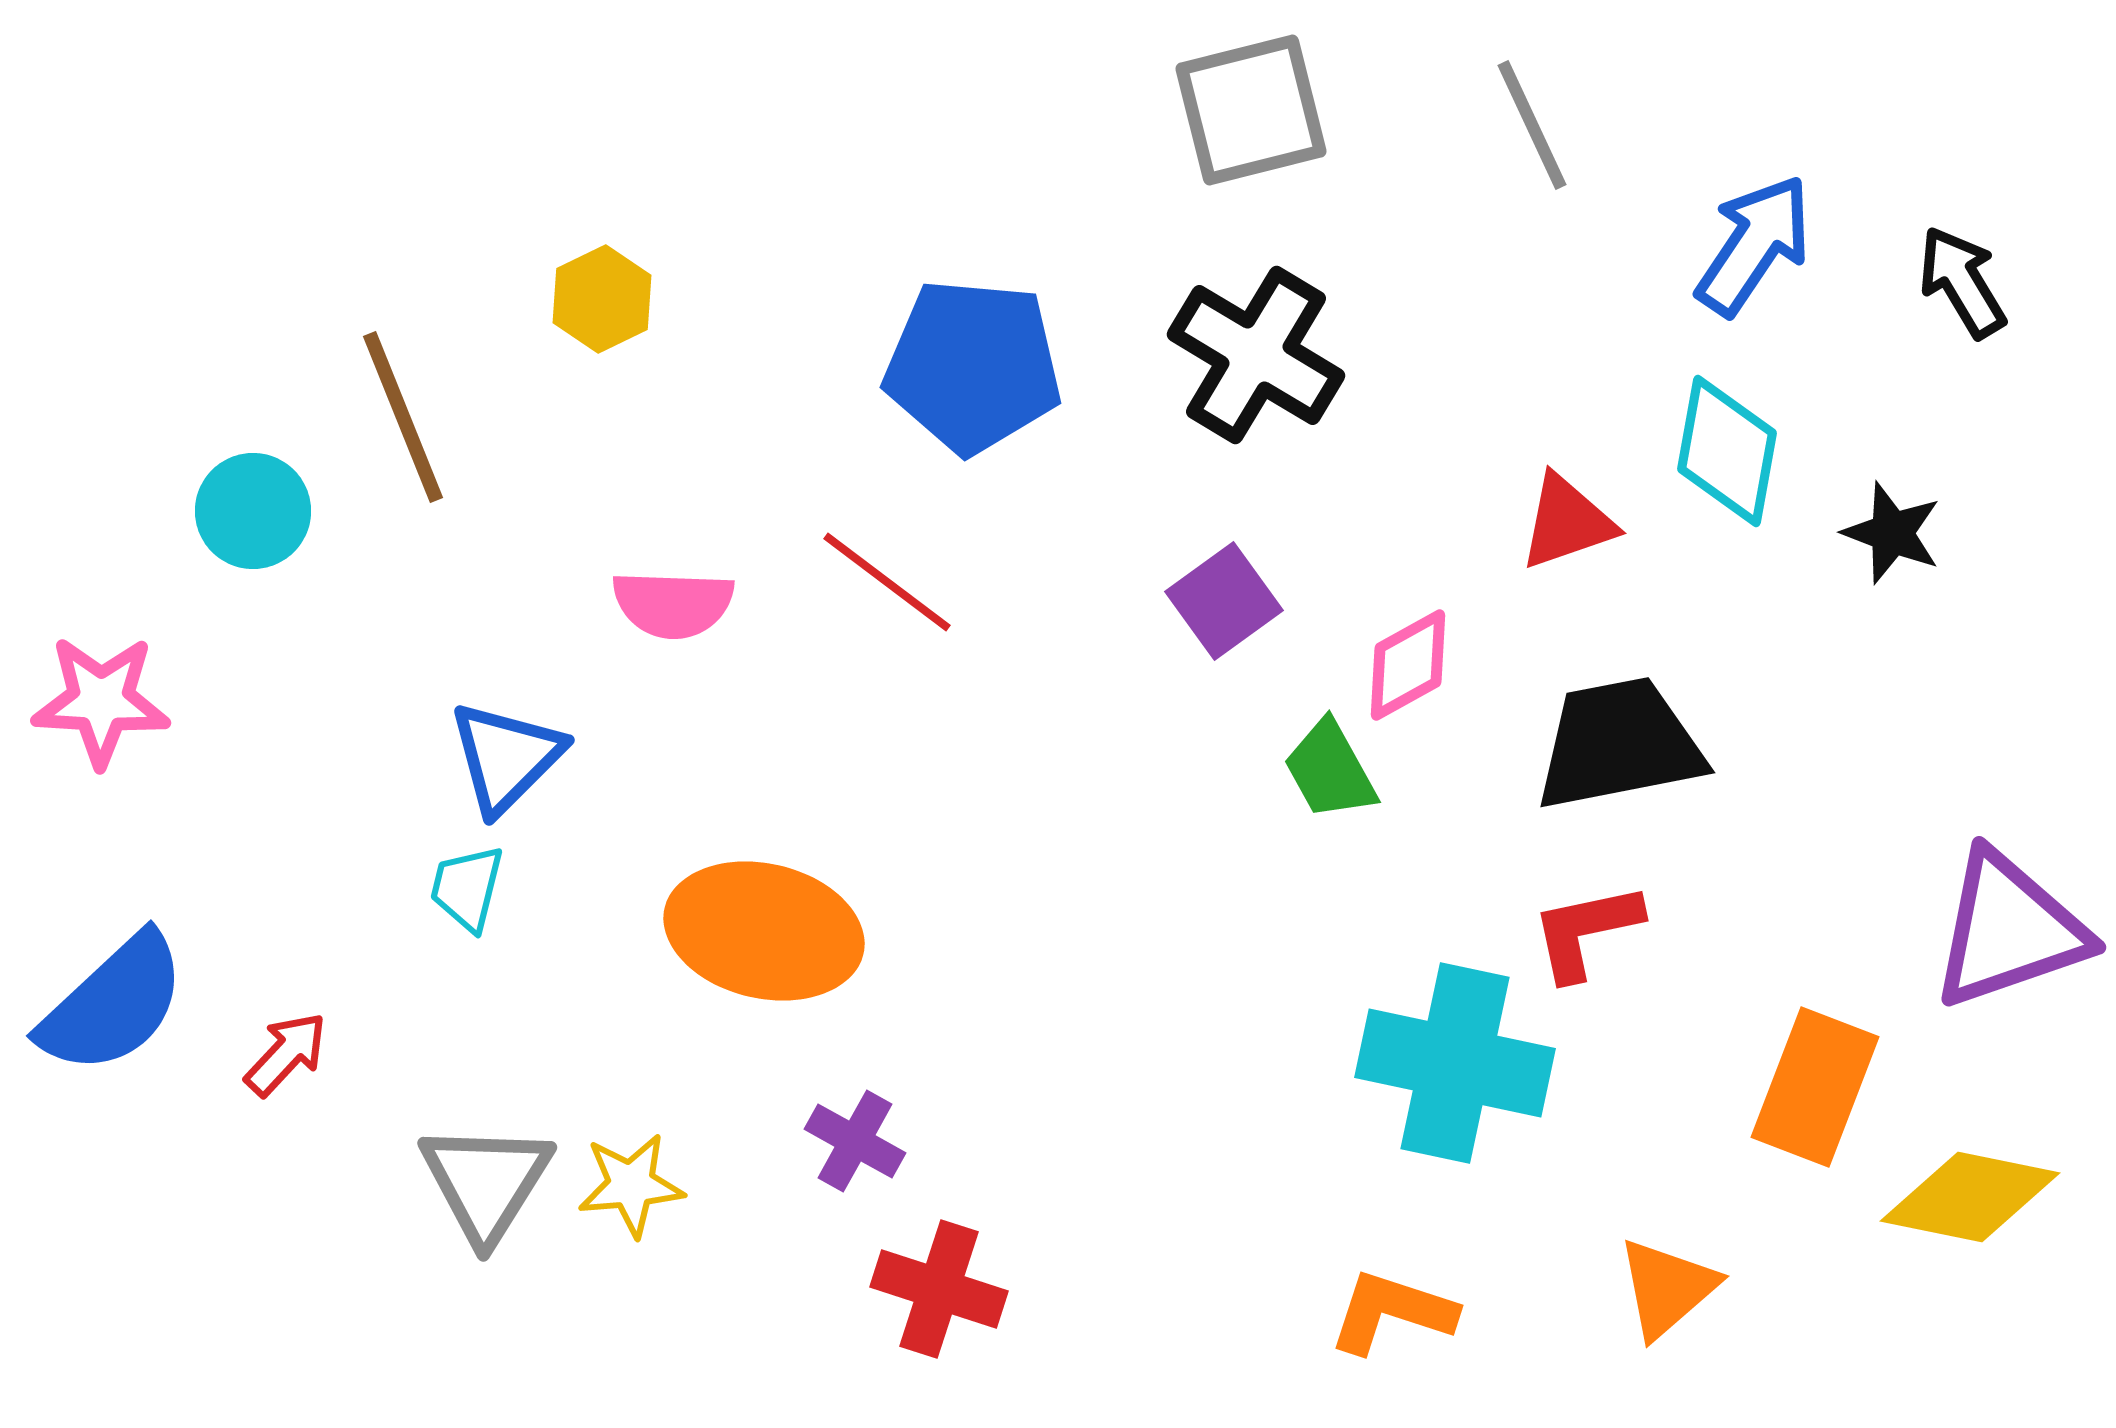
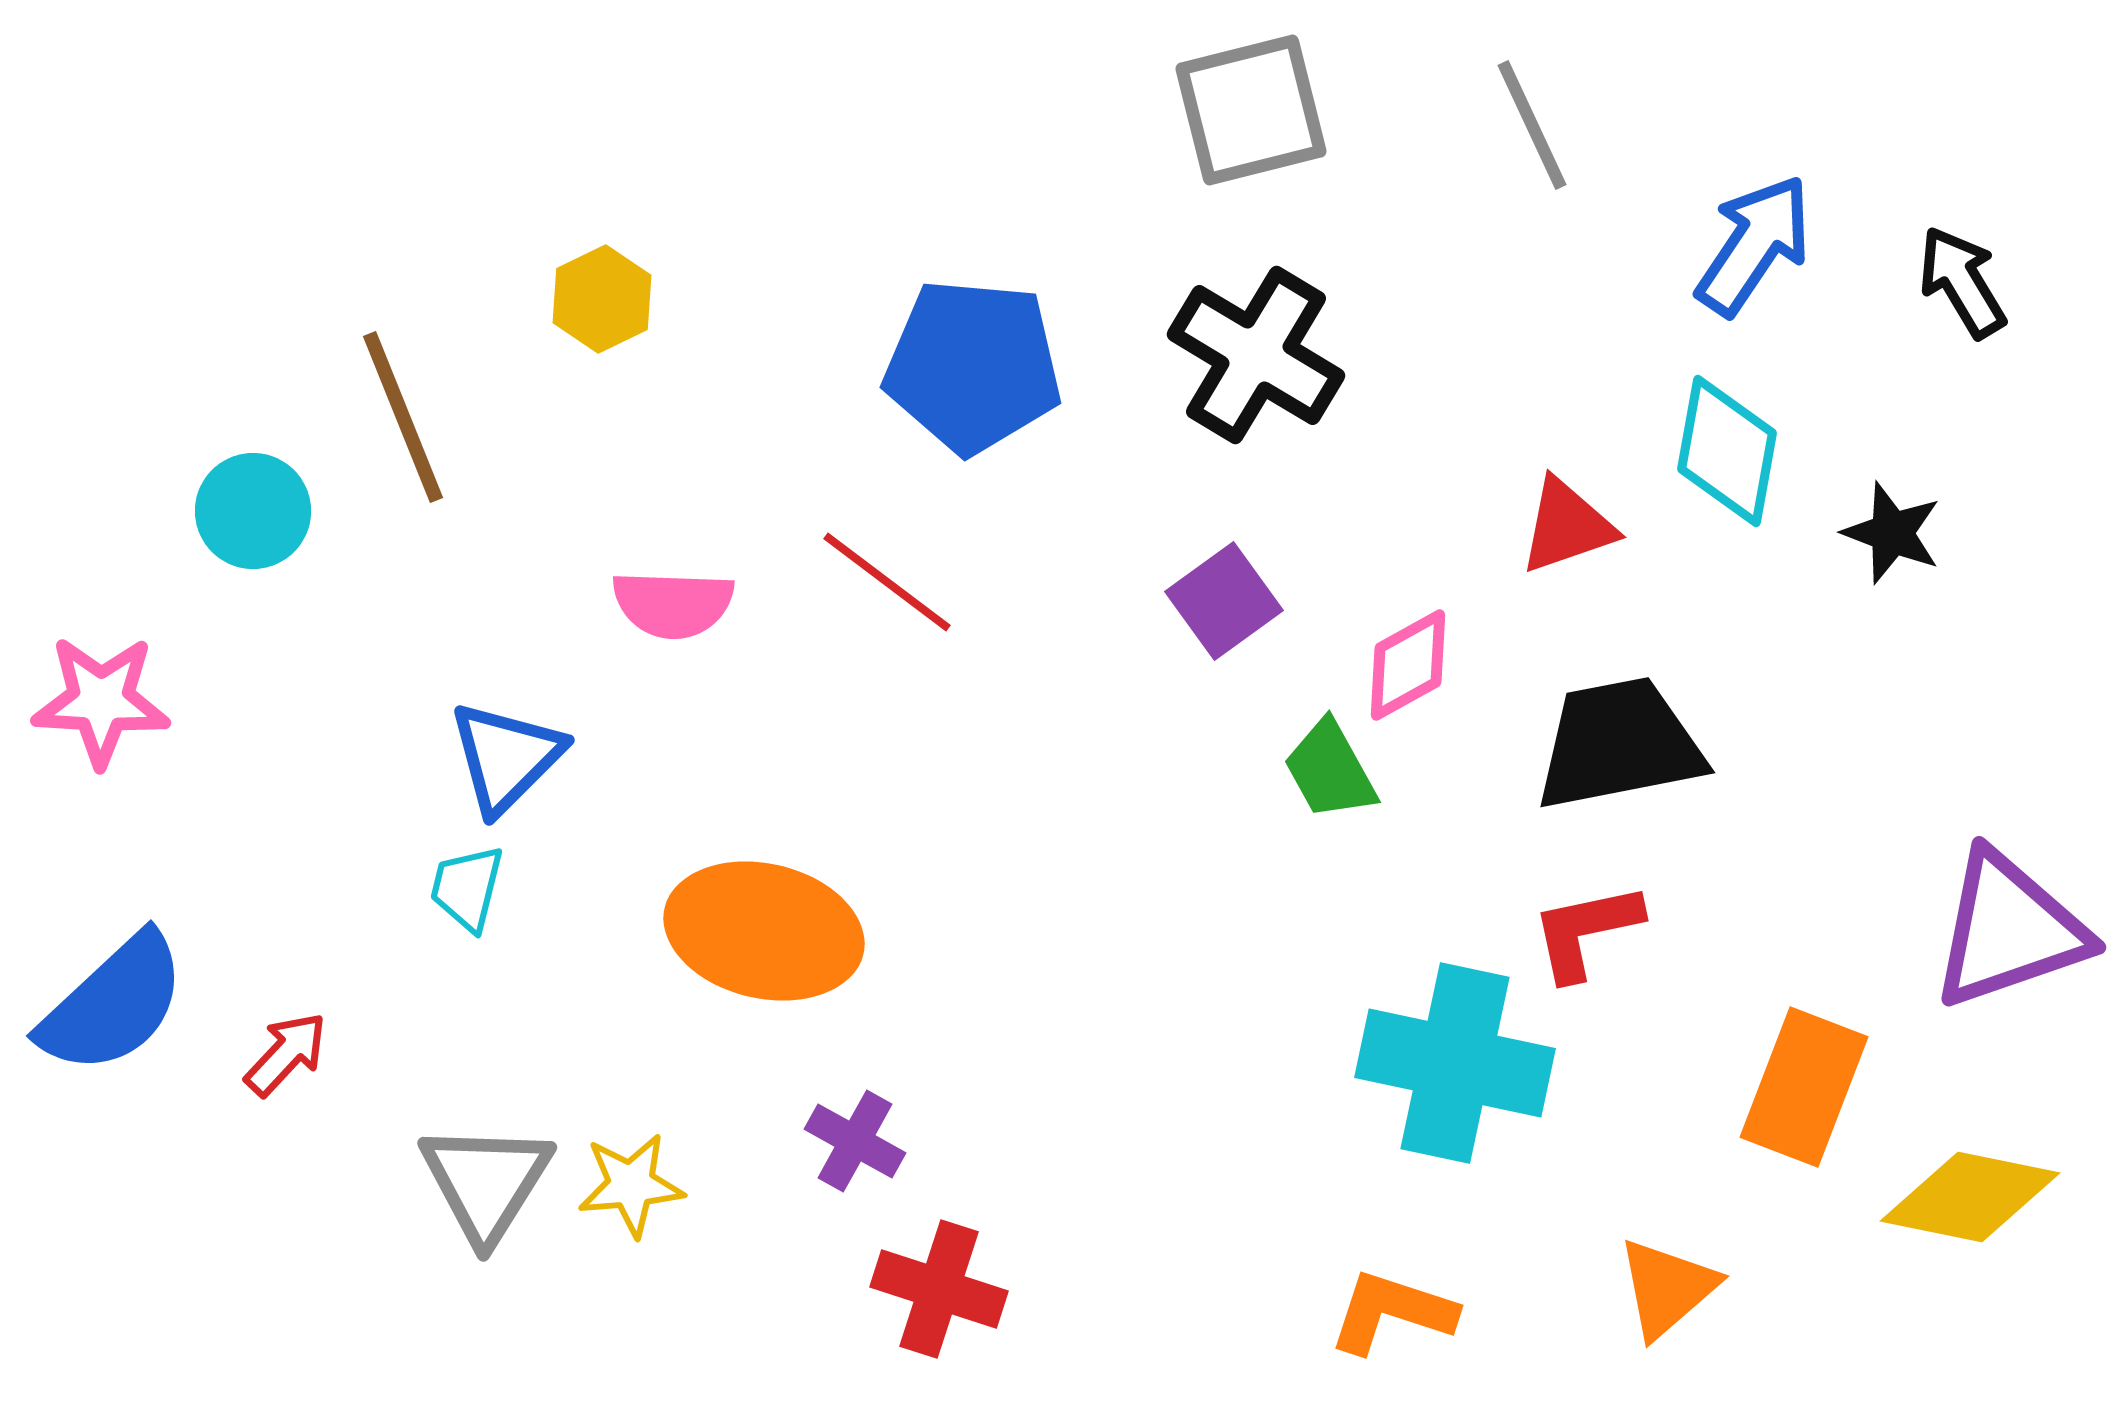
red triangle: moved 4 px down
orange rectangle: moved 11 px left
